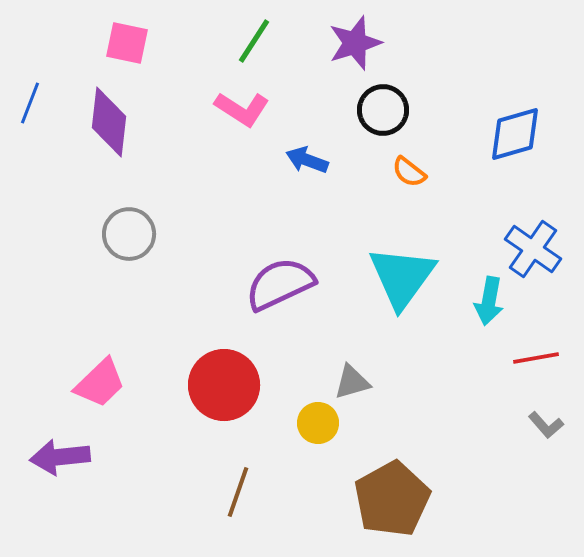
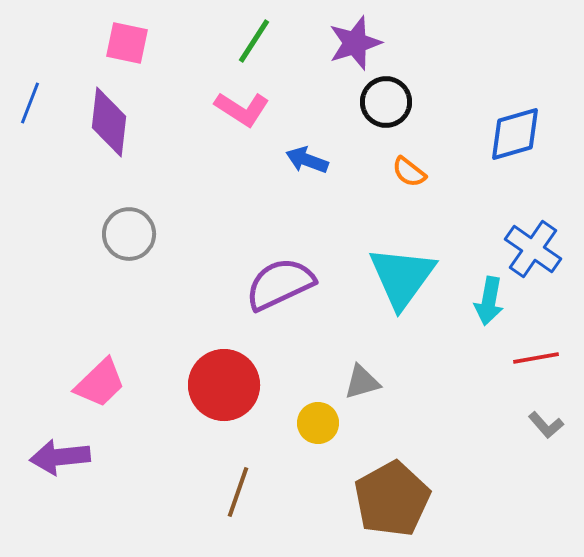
black circle: moved 3 px right, 8 px up
gray triangle: moved 10 px right
